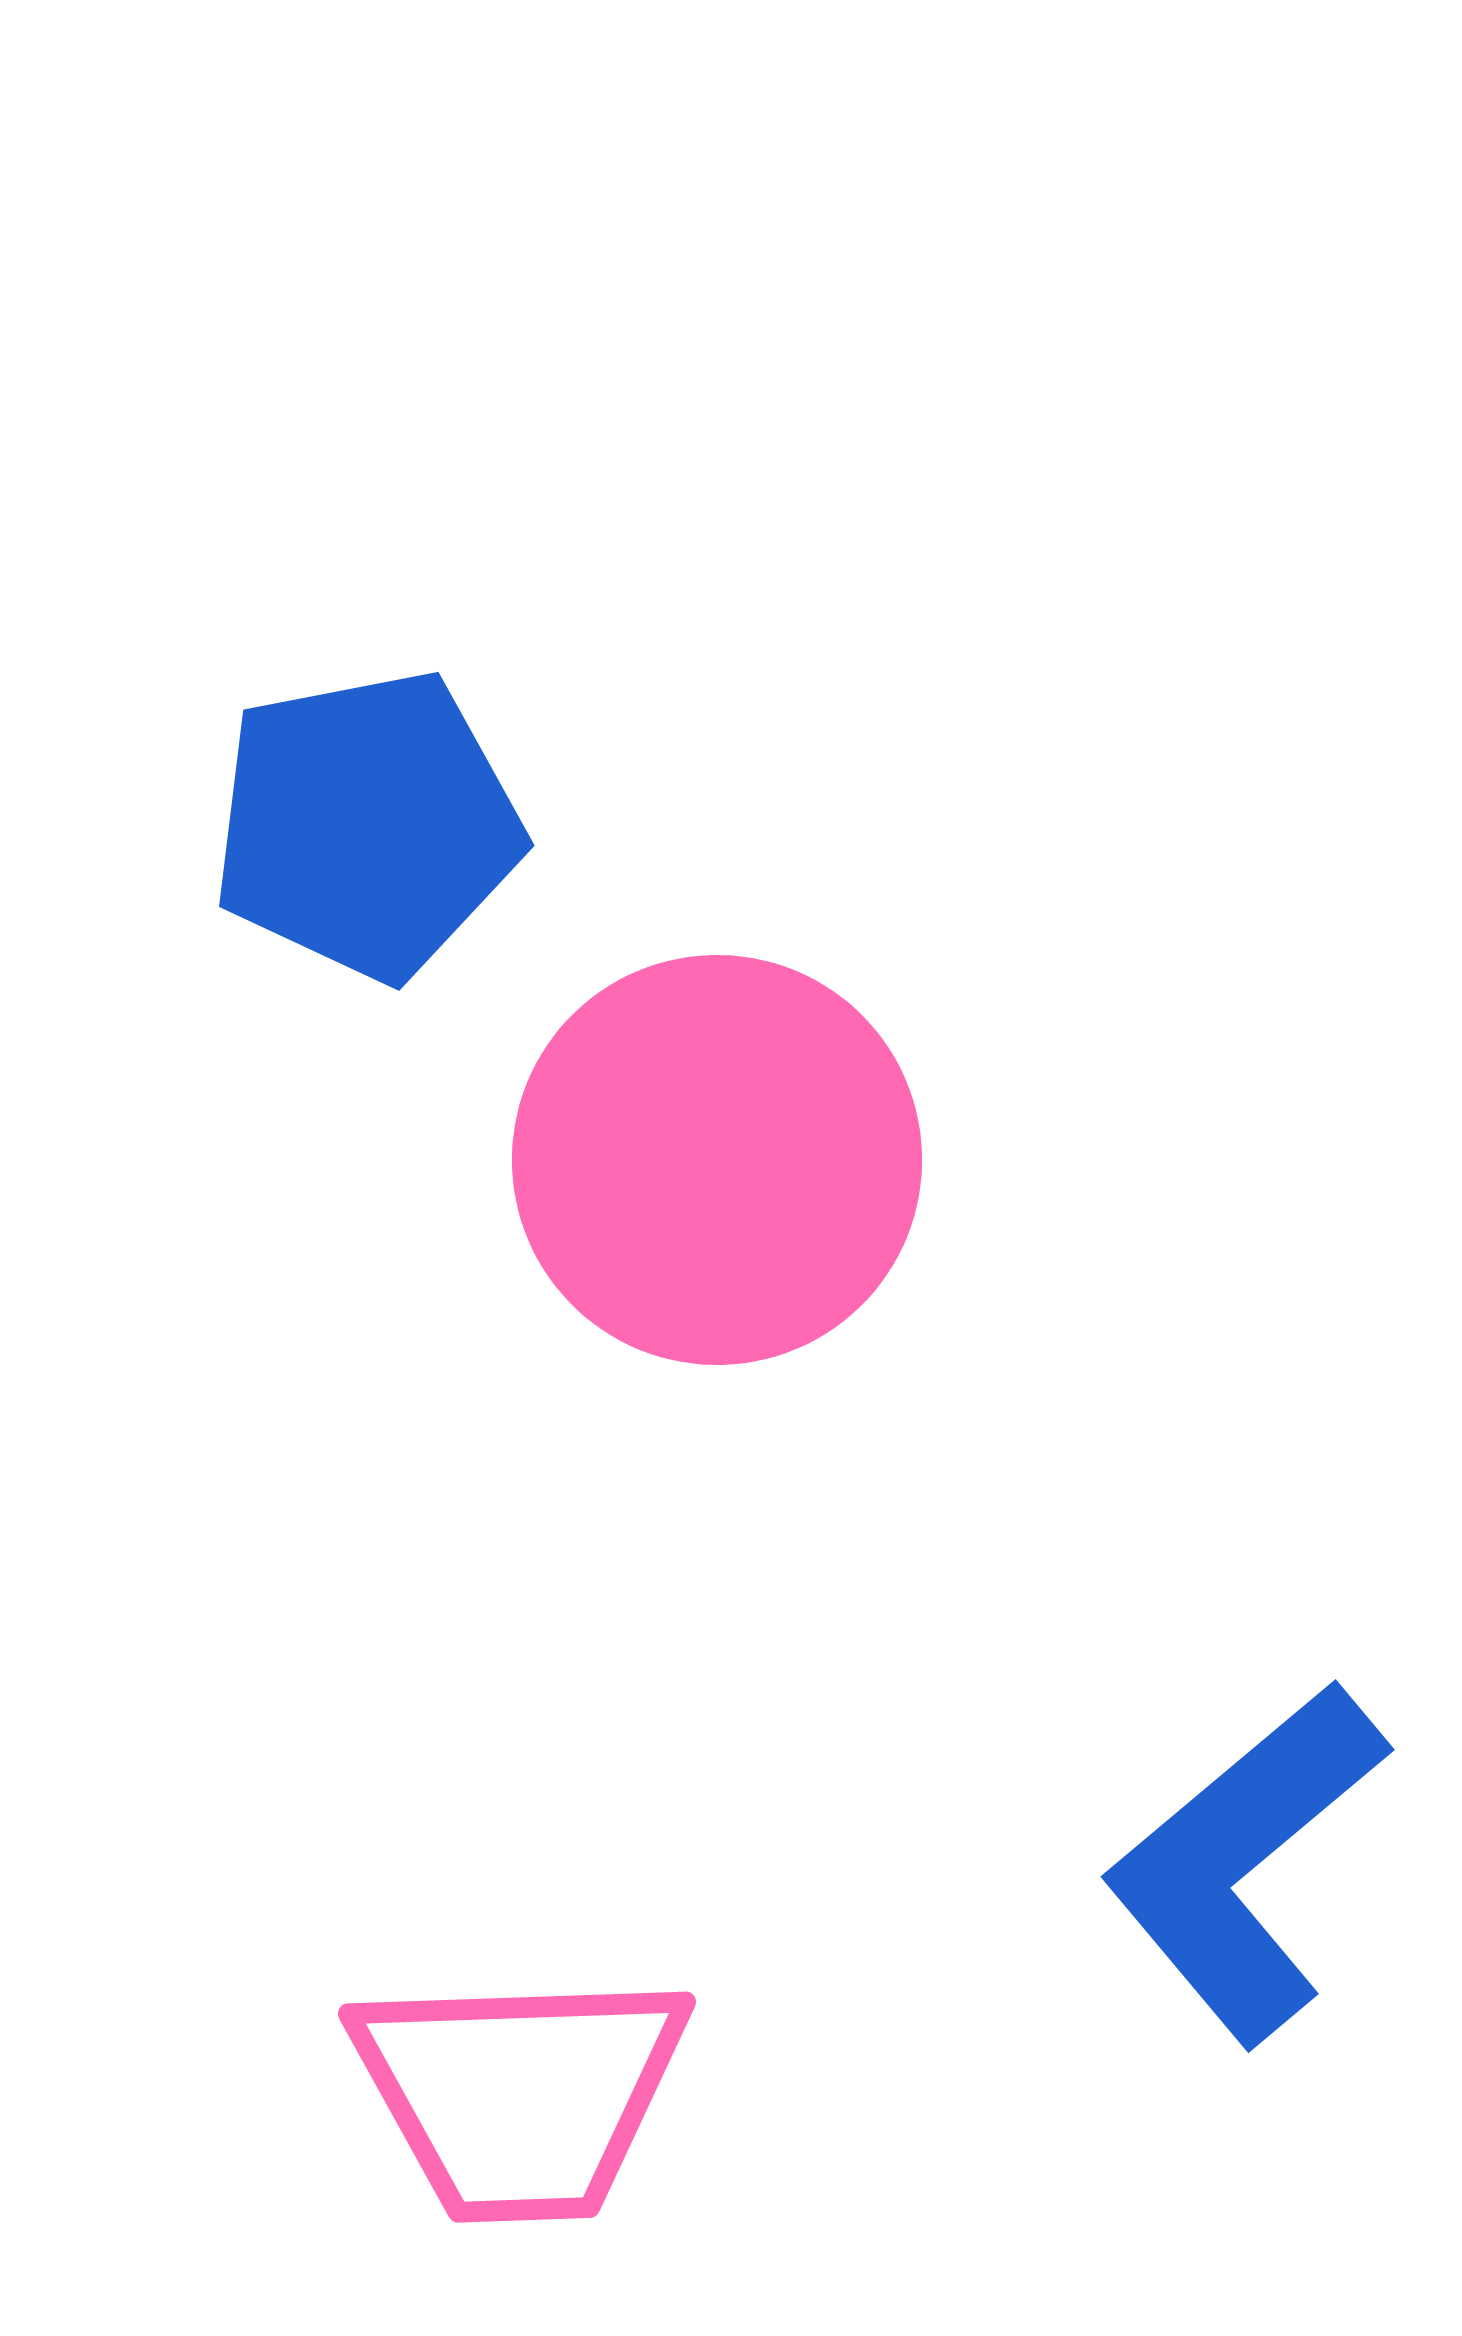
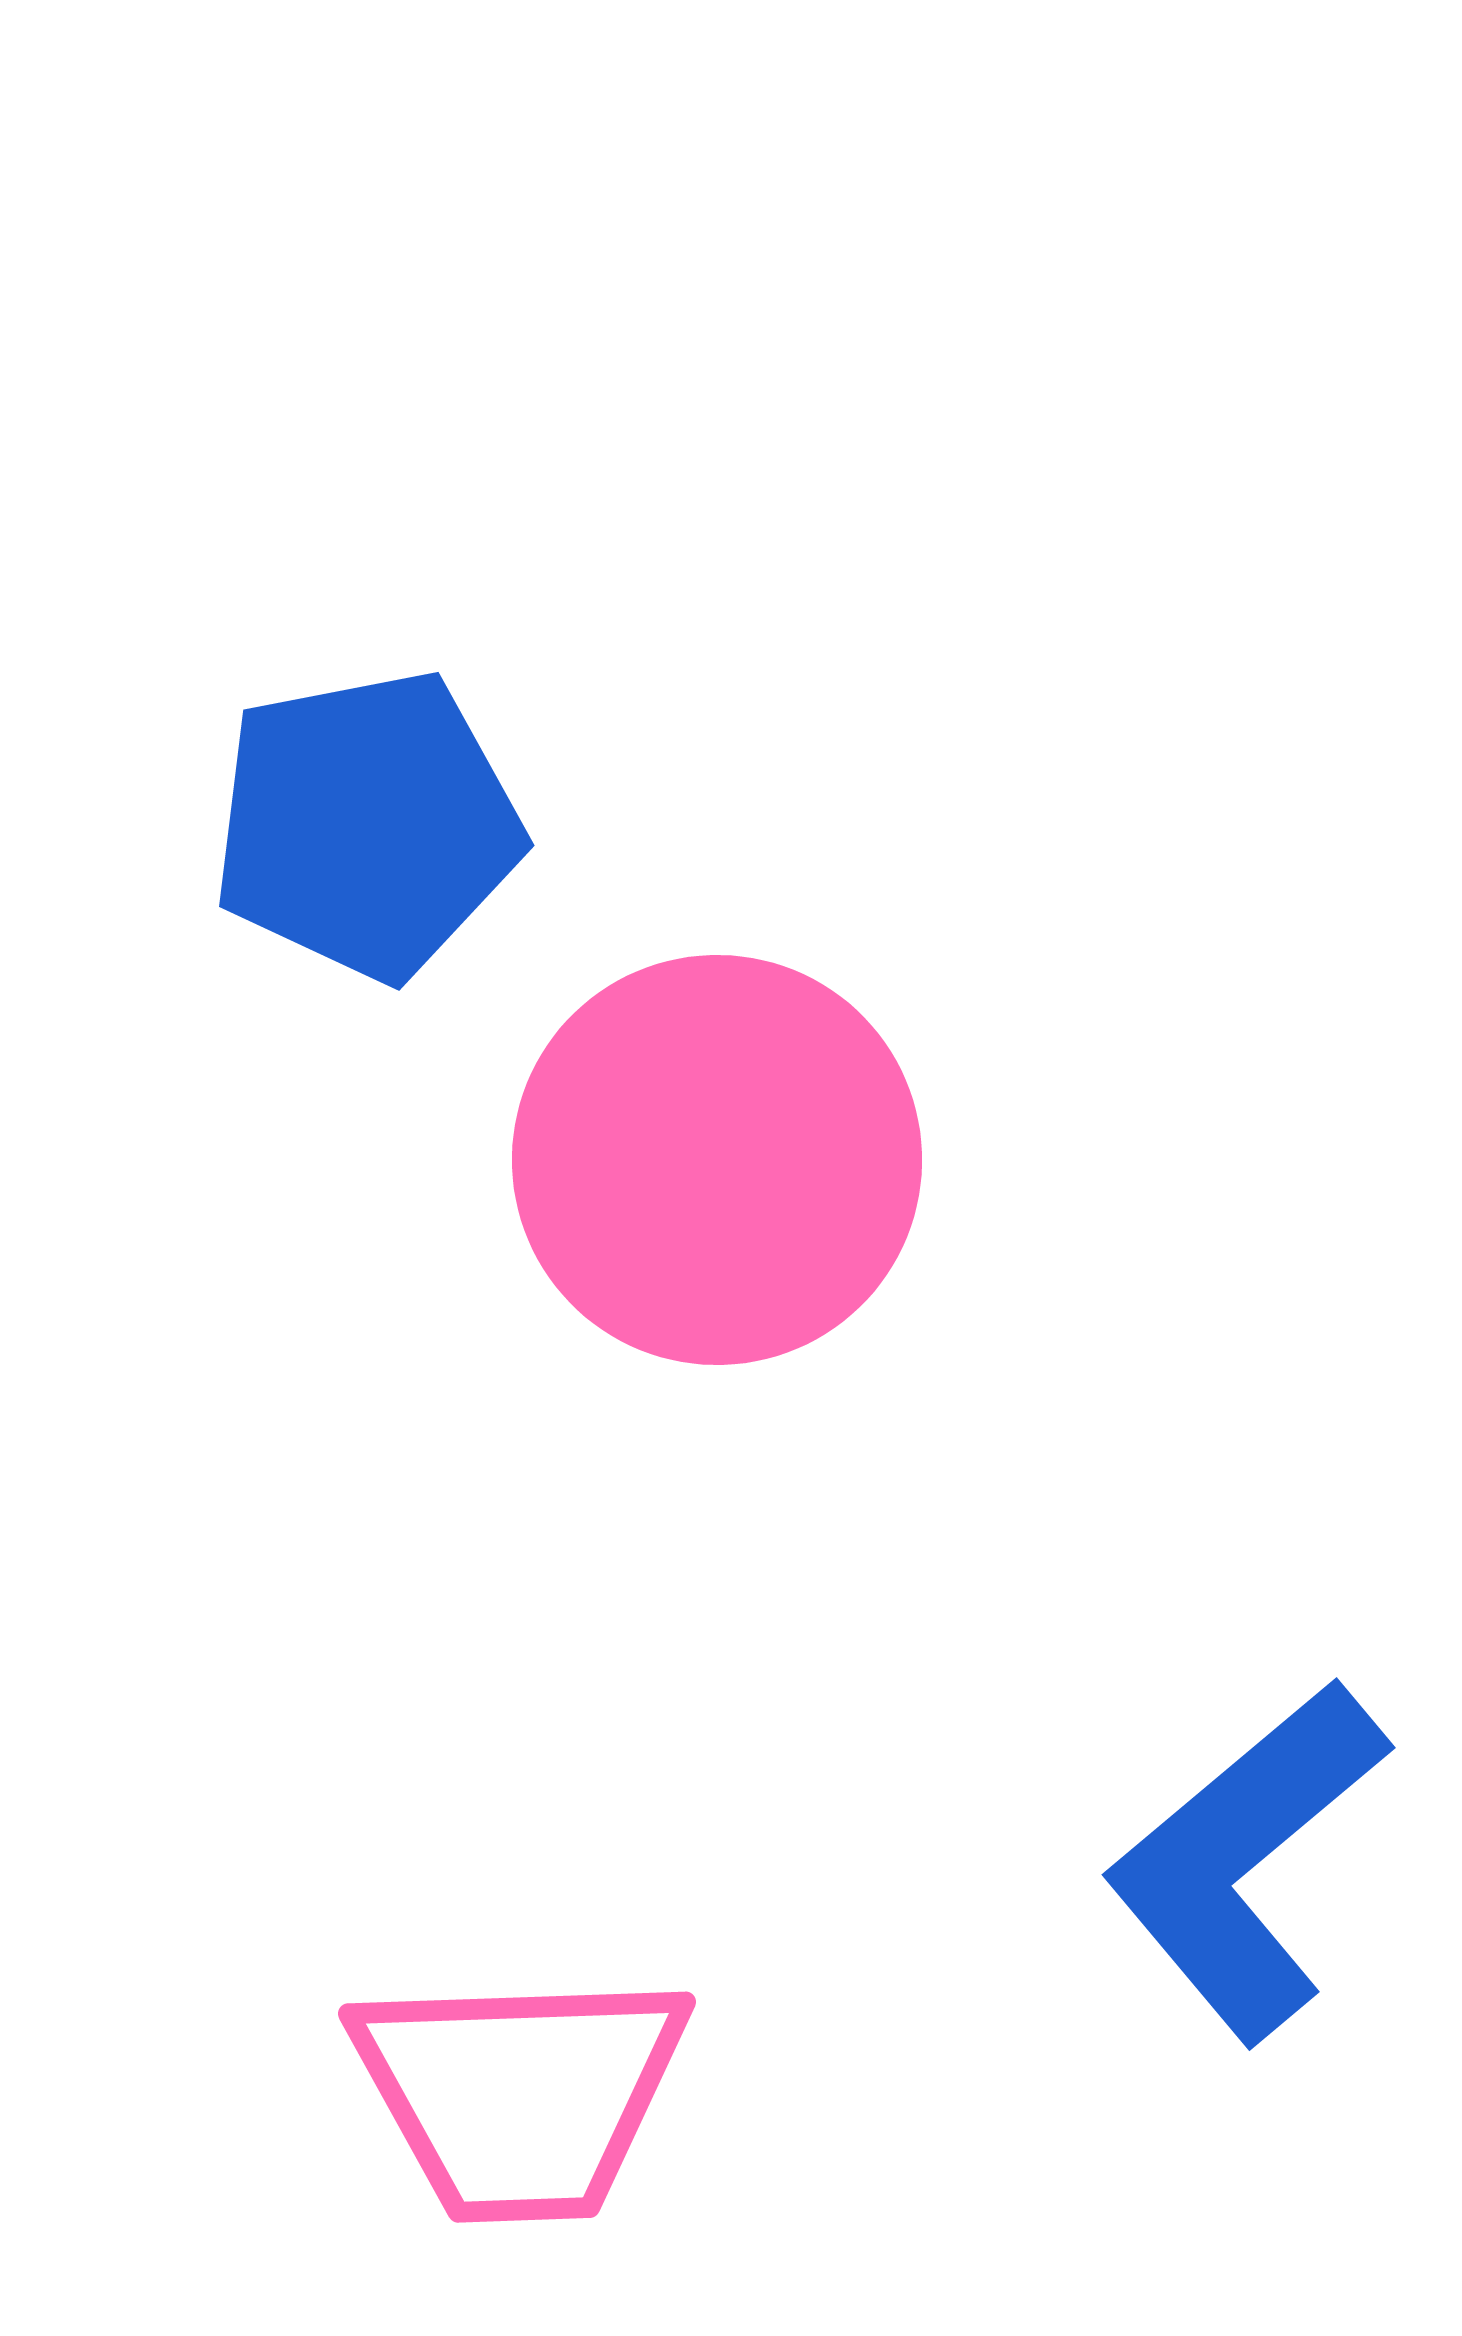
blue L-shape: moved 1 px right, 2 px up
